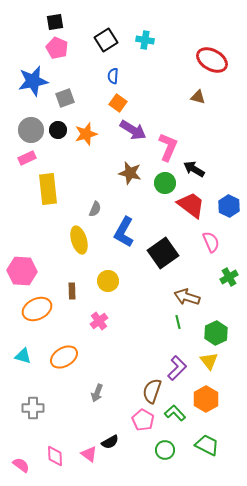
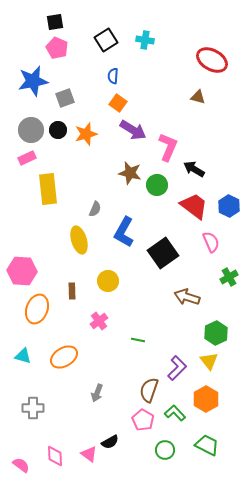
green circle at (165, 183): moved 8 px left, 2 px down
red trapezoid at (191, 205): moved 3 px right, 1 px down
orange ellipse at (37, 309): rotated 44 degrees counterclockwise
green line at (178, 322): moved 40 px left, 18 px down; rotated 64 degrees counterclockwise
brown semicircle at (152, 391): moved 3 px left, 1 px up
